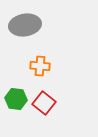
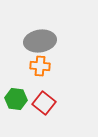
gray ellipse: moved 15 px right, 16 px down
